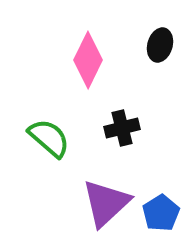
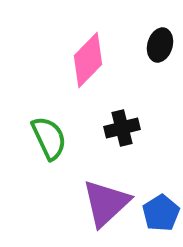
pink diamond: rotated 18 degrees clockwise
green semicircle: rotated 24 degrees clockwise
